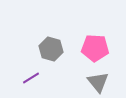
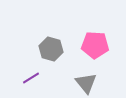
pink pentagon: moved 3 px up
gray triangle: moved 12 px left, 1 px down
